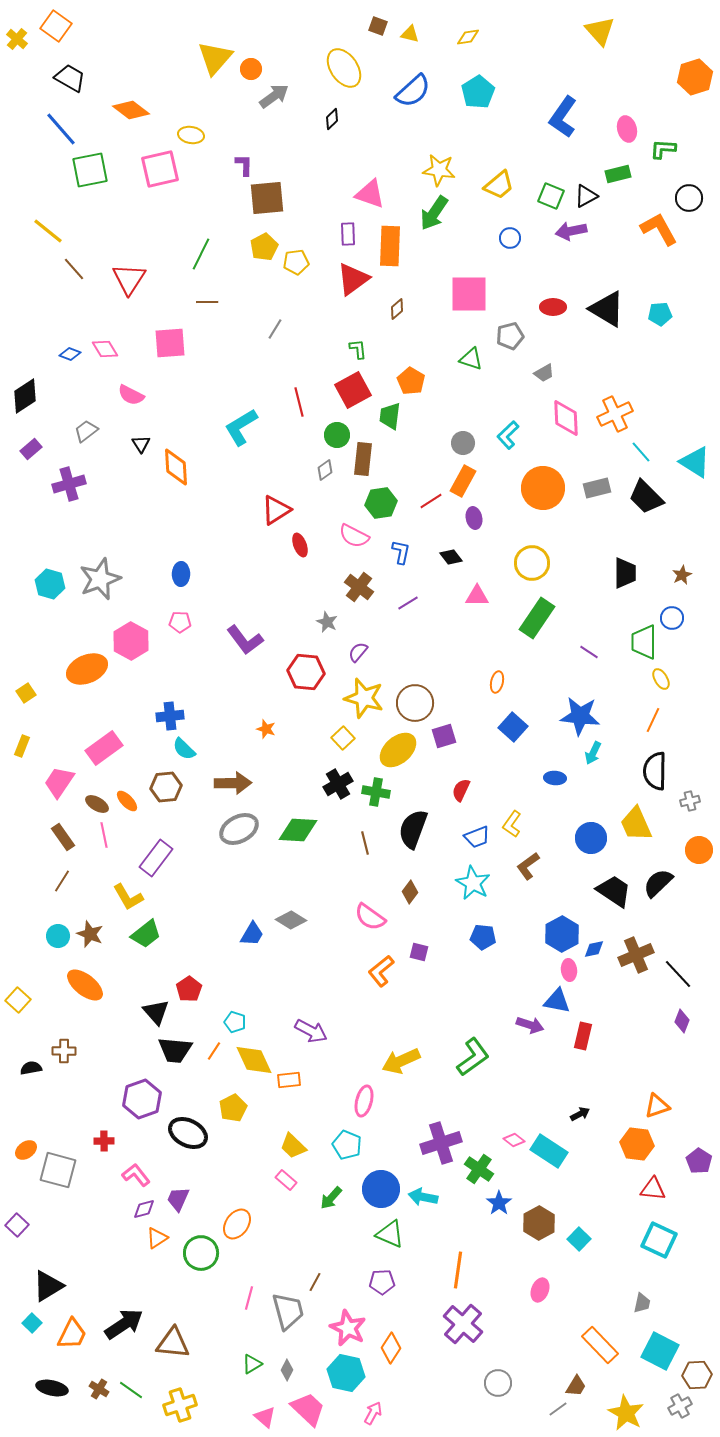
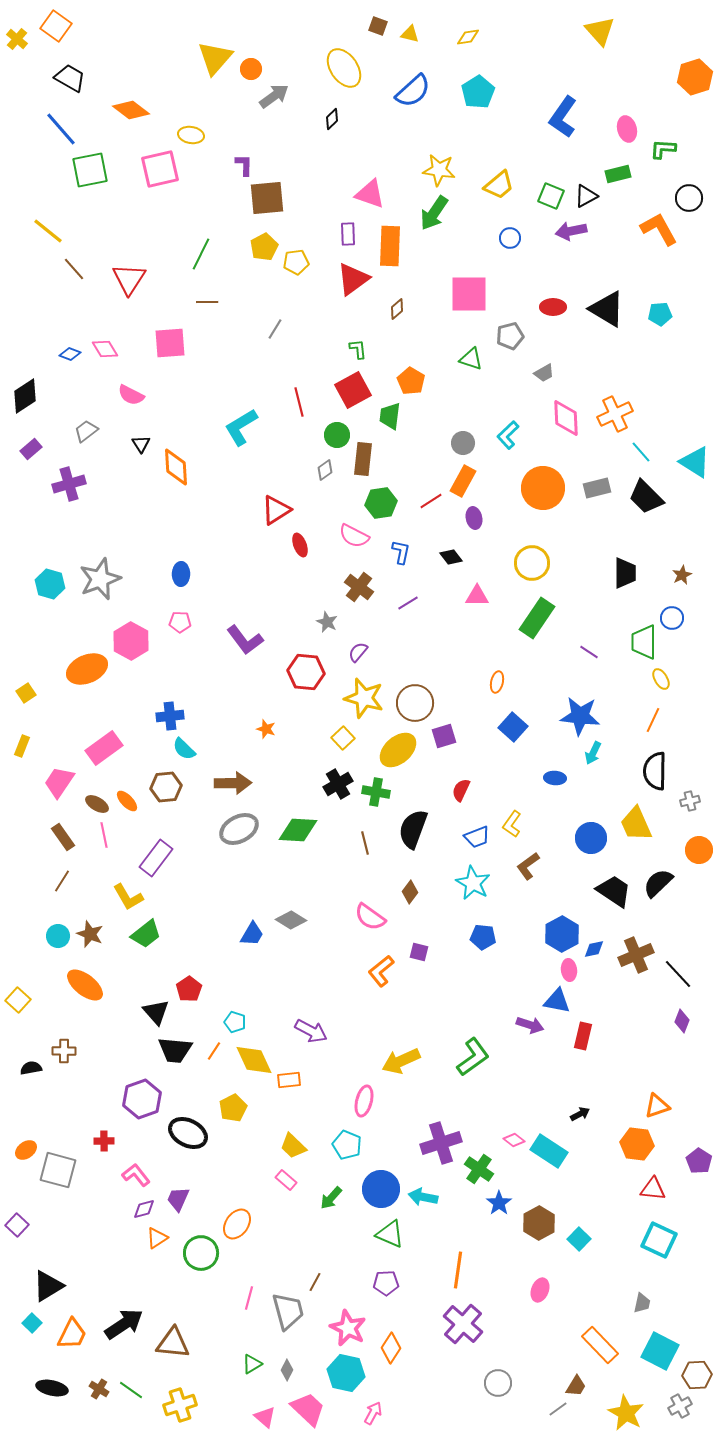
purple pentagon at (382, 1282): moved 4 px right, 1 px down
